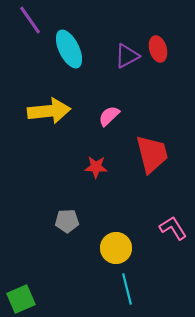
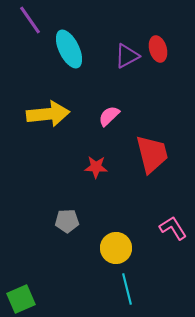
yellow arrow: moved 1 px left, 3 px down
